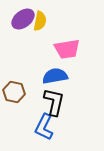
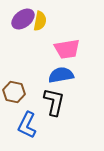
blue semicircle: moved 6 px right, 1 px up
blue L-shape: moved 17 px left, 2 px up
